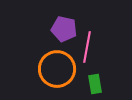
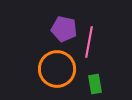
pink line: moved 2 px right, 5 px up
